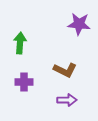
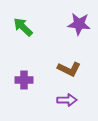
green arrow: moved 3 px right, 16 px up; rotated 50 degrees counterclockwise
brown L-shape: moved 4 px right, 1 px up
purple cross: moved 2 px up
